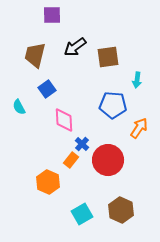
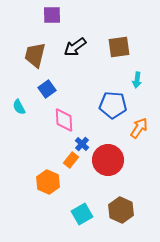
brown square: moved 11 px right, 10 px up
